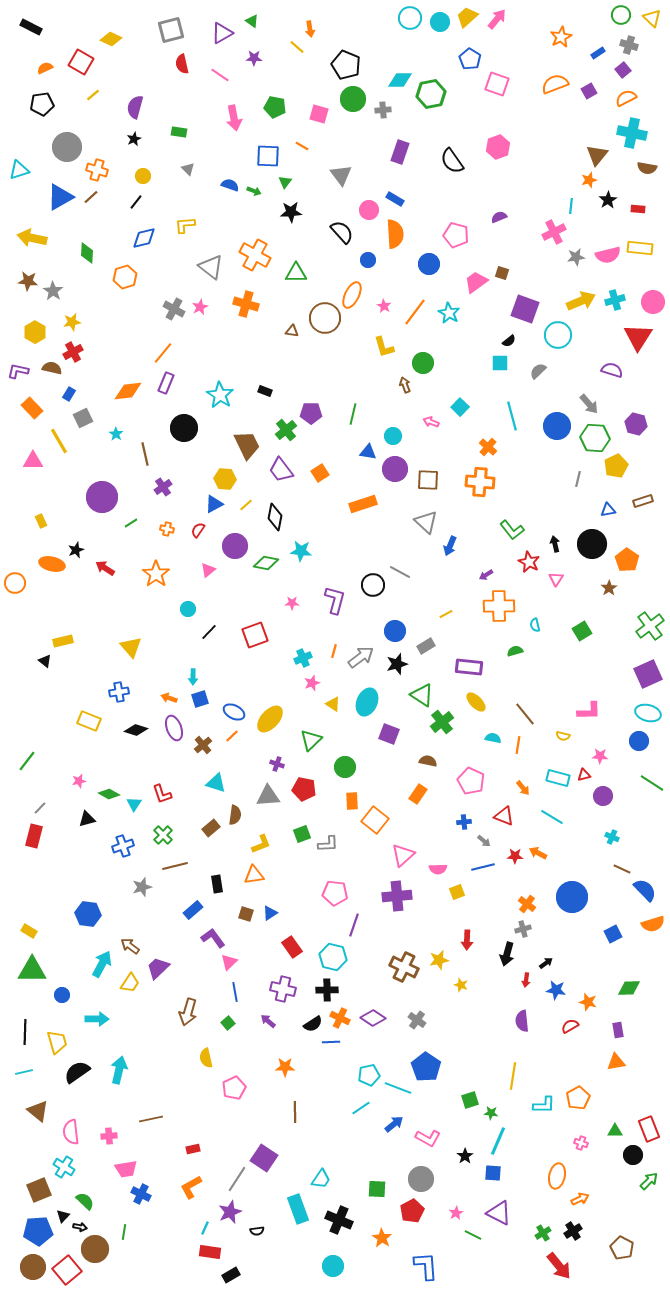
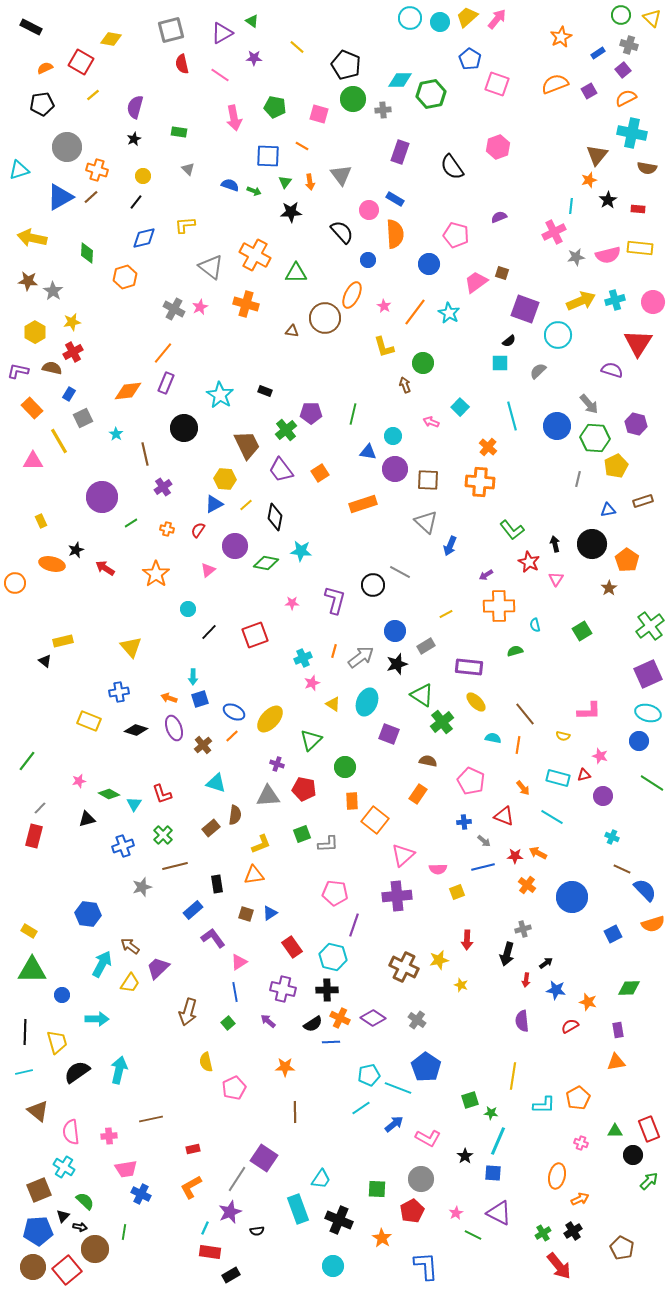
orange arrow at (310, 29): moved 153 px down
yellow diamond at (111, 39): rotated 15 degrees counterclockwise
black semicircle at (452, 161): moved 6 px down
red triangle at (638, 337): moved 6 px down
pink star at (600, 756): rotated 14 degrees clockwise
orange cross at (527, 904): moved 19 px up
pink triangle at (229, 962): moved 10 px right; rotated 12 degrees clockwise
yellow semicircle at (206, 1058): moved 4 px down
